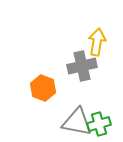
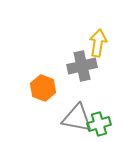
yellow arrow: moved 1 px right, 1 px down
gray triangle: moved 4 px up
